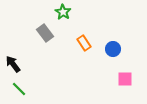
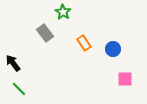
black arrow: moved 1 px up
